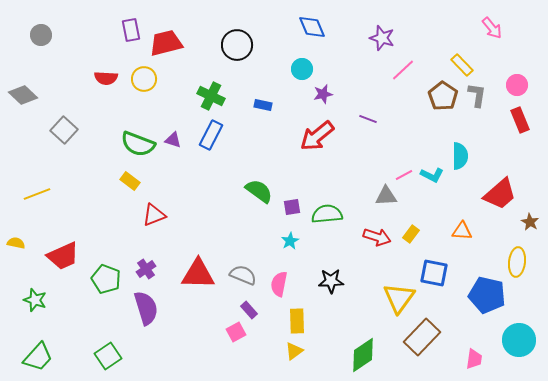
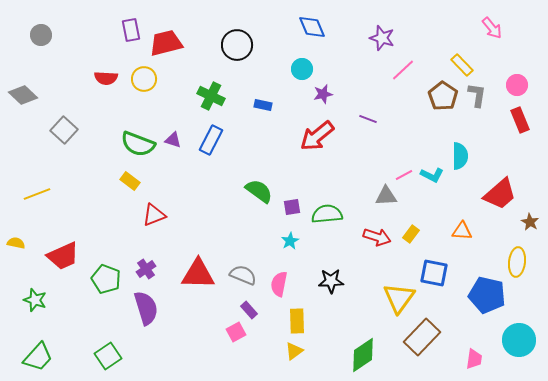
blue rectangle at (211, 135): moved 5 px down
